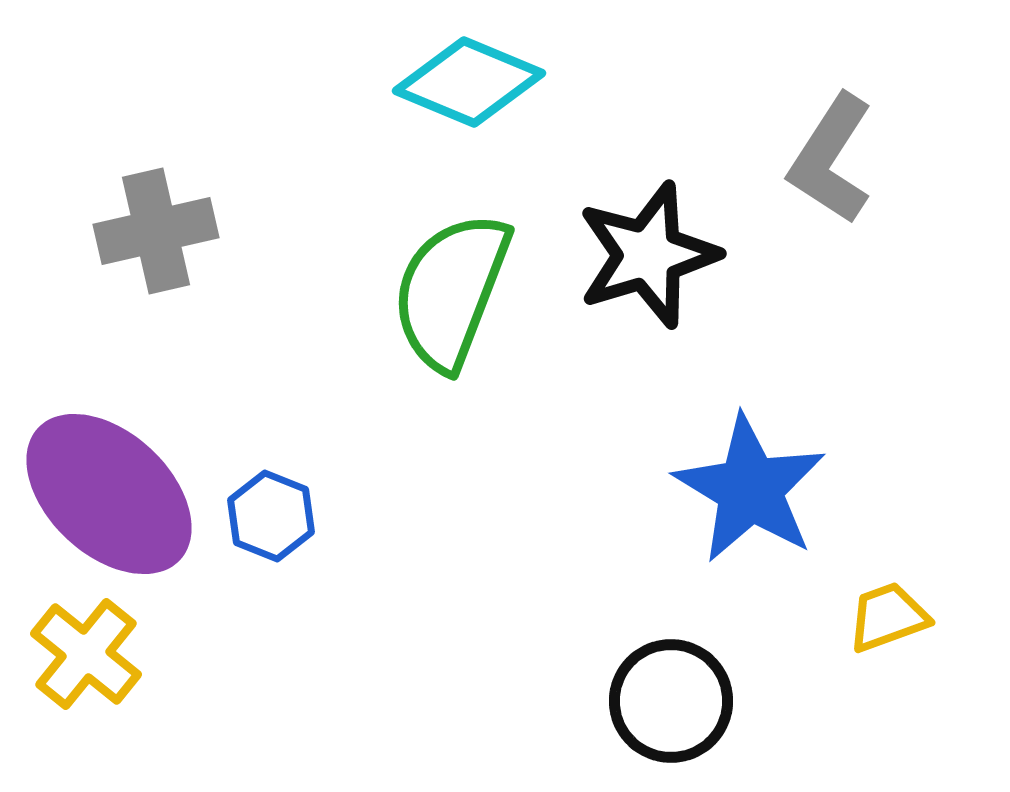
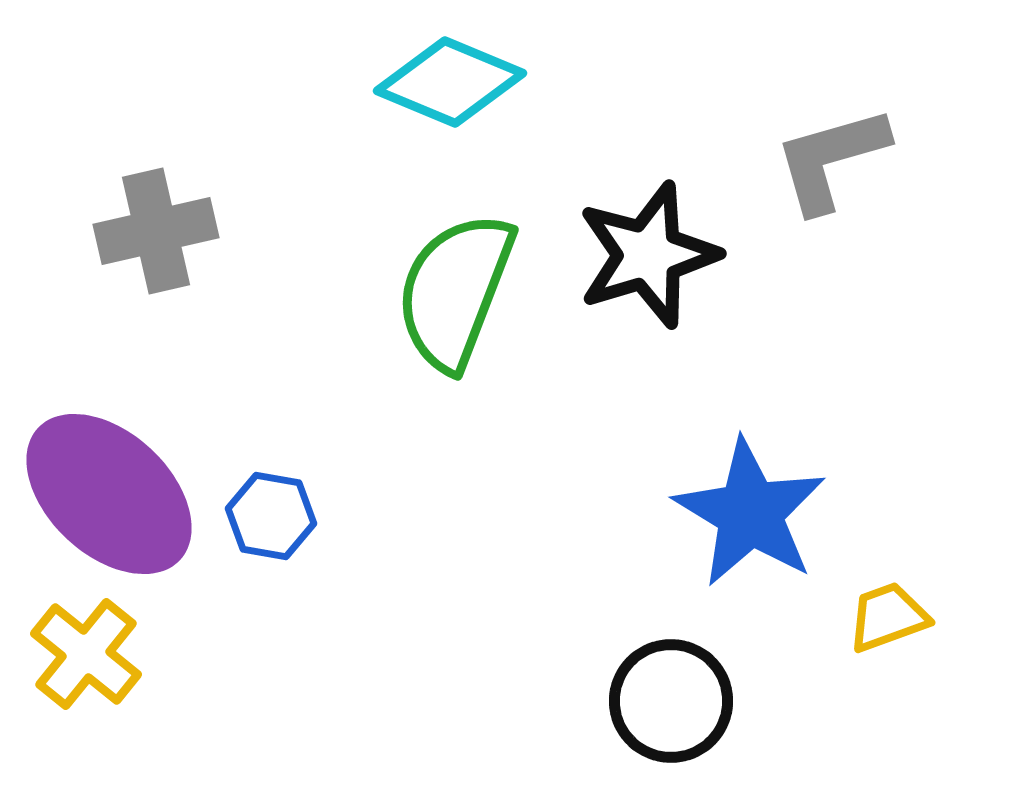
cyan diamond: moved 19 px left
gray L-shape: rotated 41 degrees clockwise
green semicircle: moved 4 px right
blue star: moved 24 px down
blue hexagon: rotated 12 degrees counterclockwise
